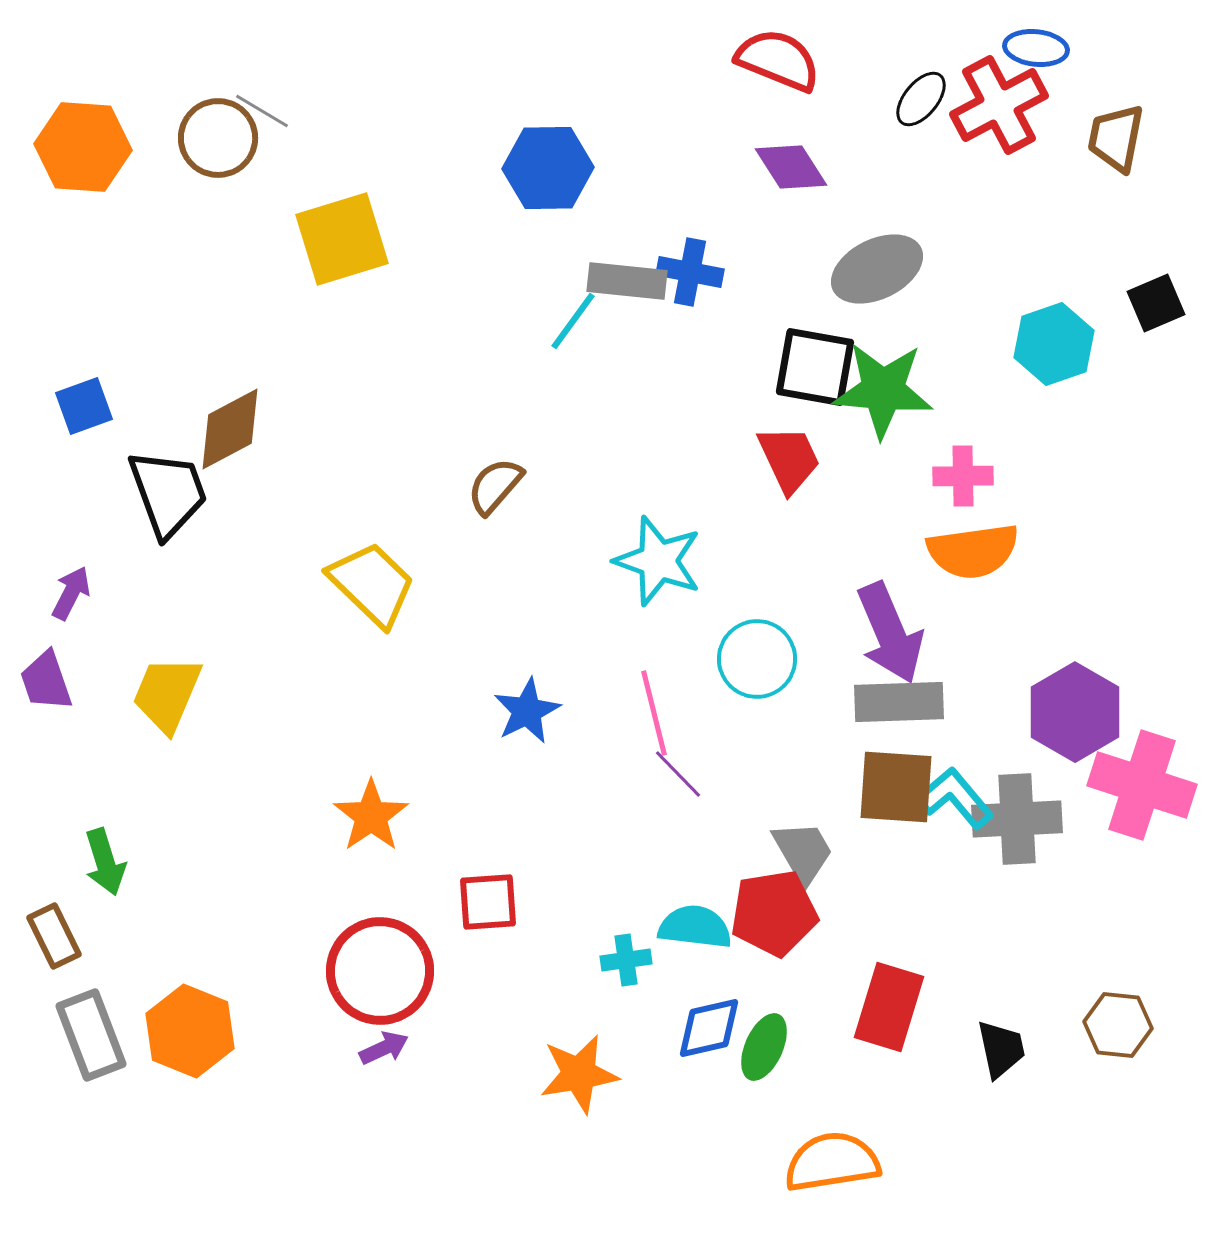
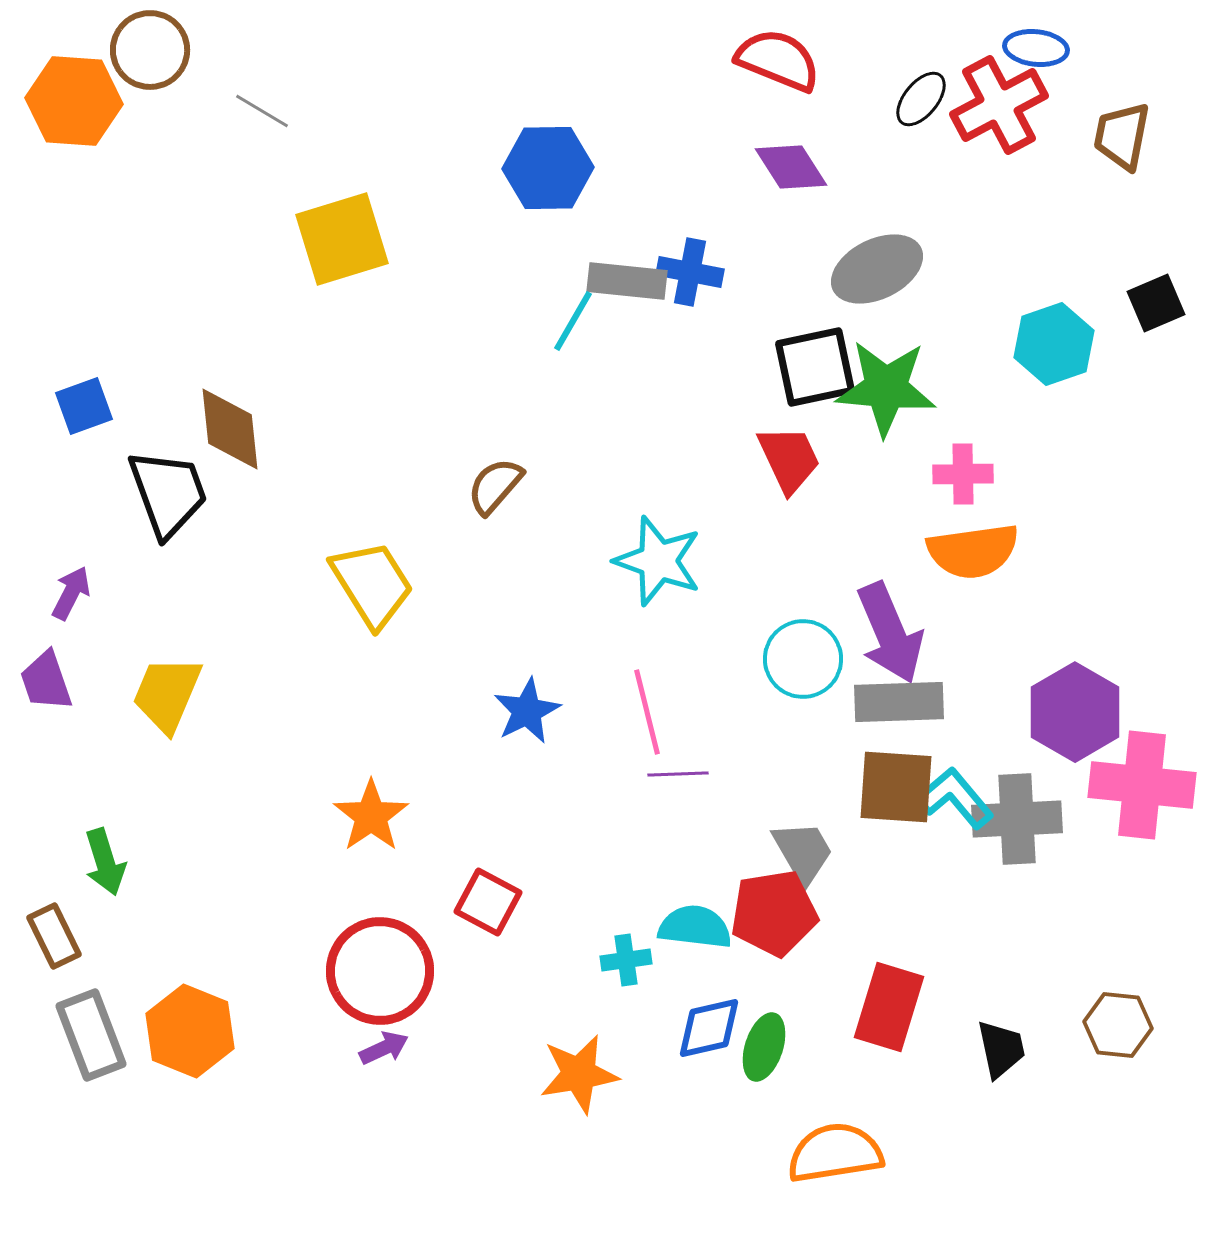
brown circle at (218, 138): moved 68 px left, 88 px up
brown trapezoid at (1116, 138): moved 6 px right, 2 px up
orange hexagon at (83, 147): moved 9 px left, 46 px up
cyan line at (573, 321): rotated 6 degrees counterclockwise
black square at (815, 367): rotated 22 degrees counterclockwise
green star at (883, 390): moved 3 px right, 2 px up
brown diamond at (230, 429): rotated 68 degrees counterclockwise
pink cross at (963, 476): moved 2 px up
yellow trapezoid at (372, 584): rotated 14 degrees clockwise
cyan circle at (757, 659): moved 46 px right
pink line at (654, 713): moved 7 px left, 1 px up
purple line at (678, 774): rotated 48 degrees counterclockwise
pink cross at (1142, 785): rotated 12 degrees counterclockwise
red square at (488, 902): rotated 32 degrees clockwise
green ellipse at (764, 1047): rotated 6 degrees counterclockwise
orange semicircle at (832, 1162): moved 3 px right, 9 px up
